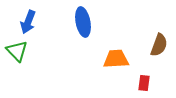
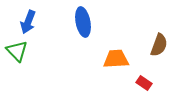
red rectangle: rotated 63 degrees counterclockwise
